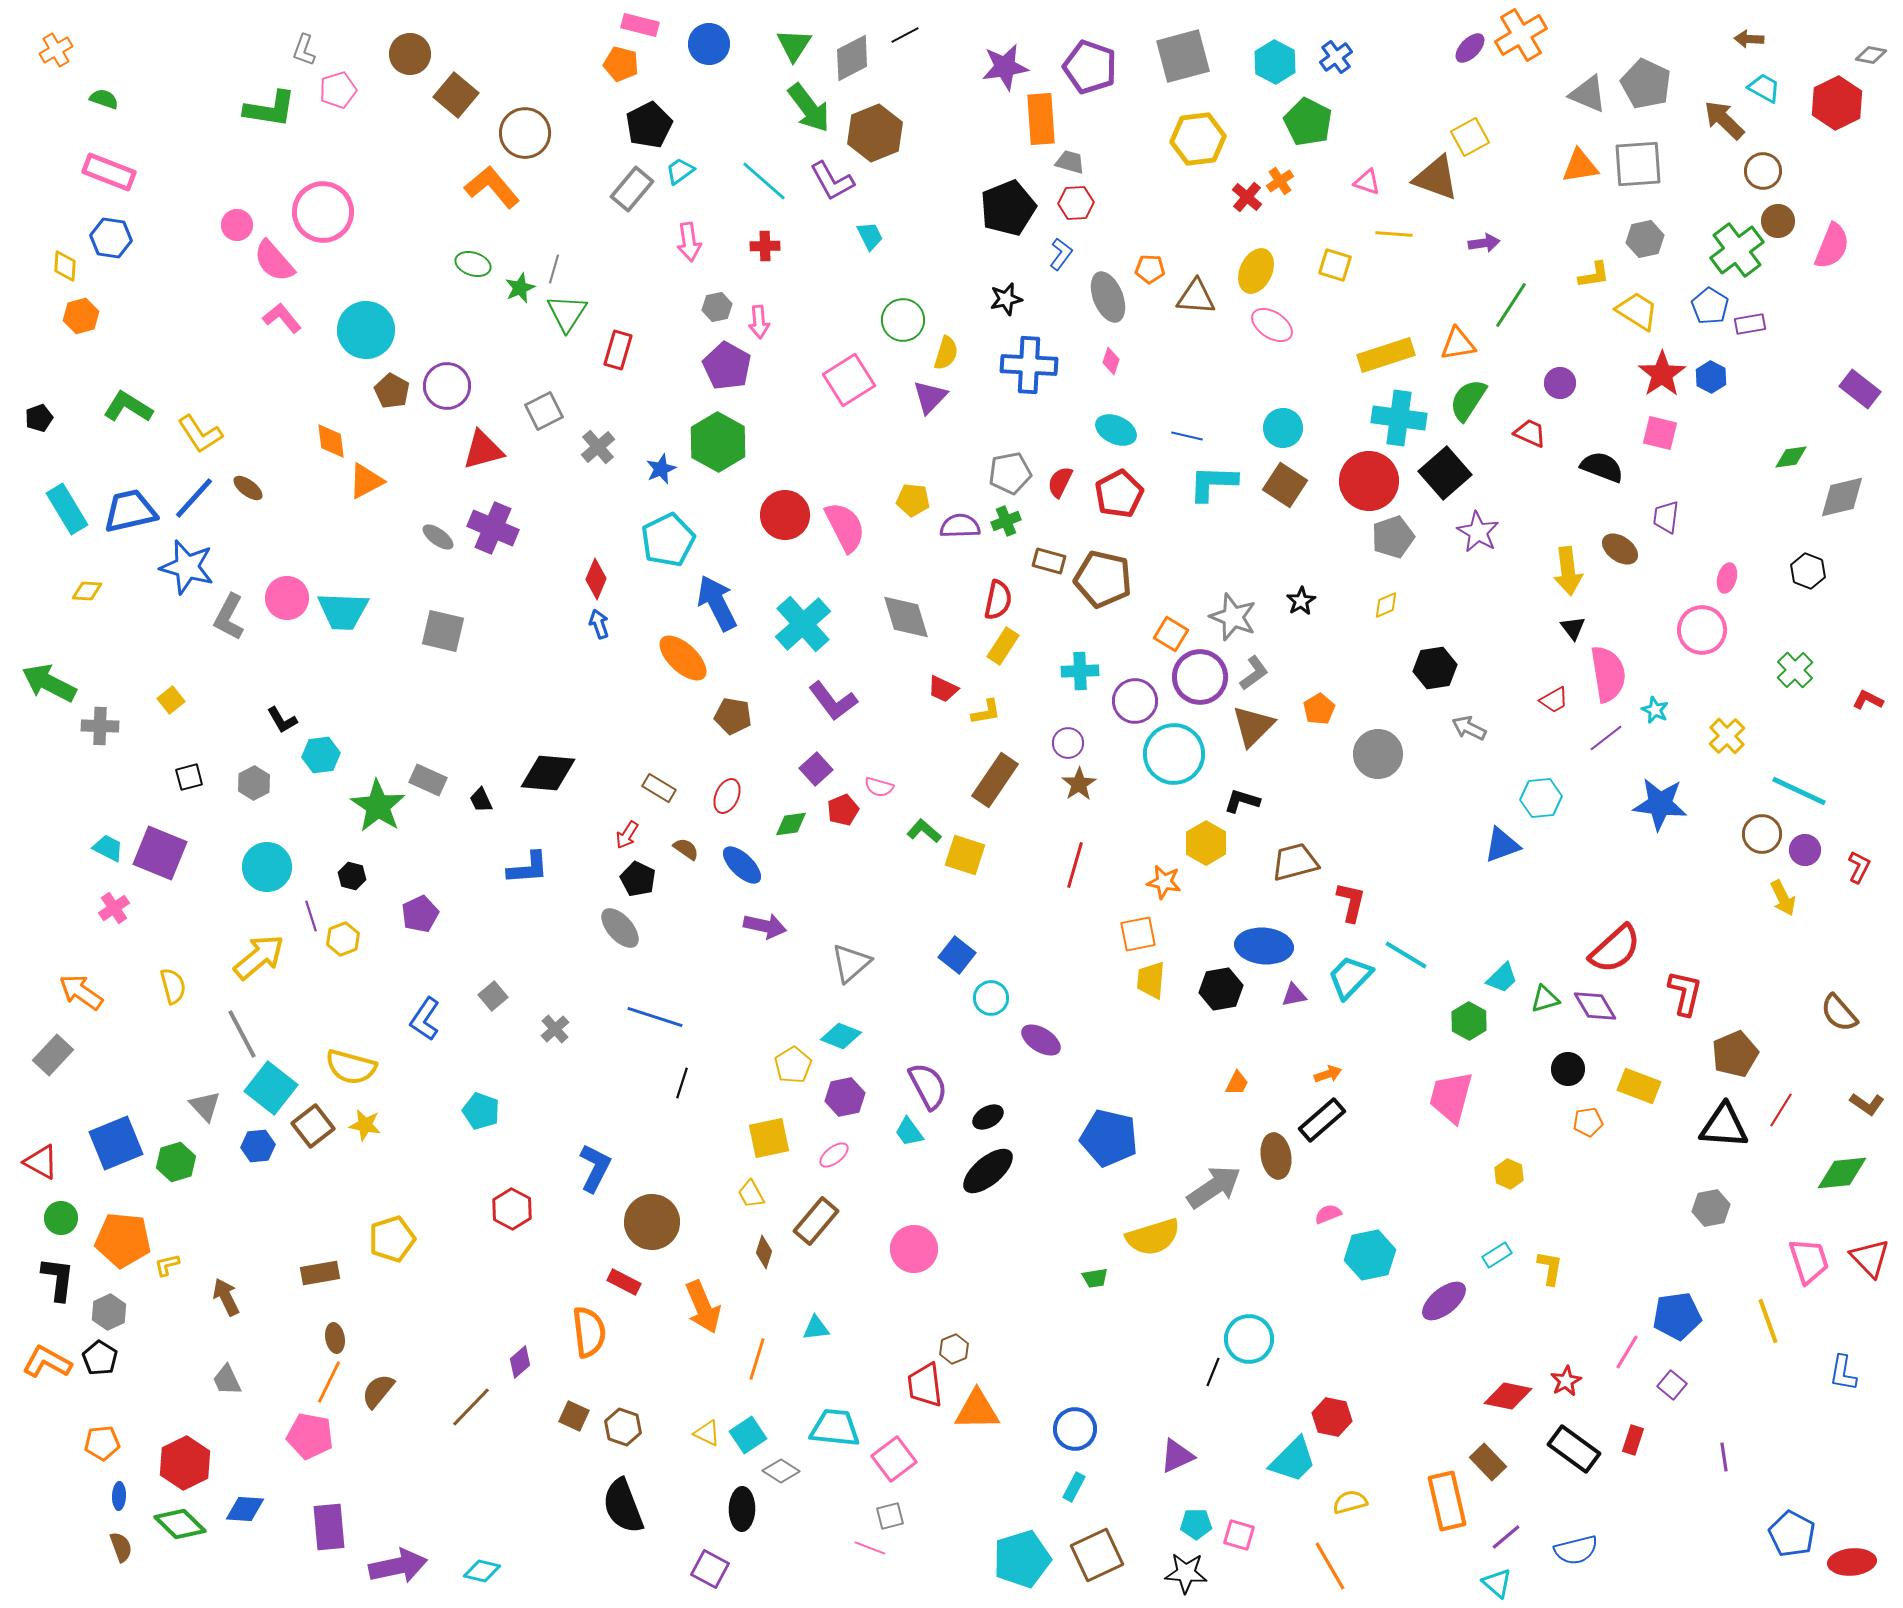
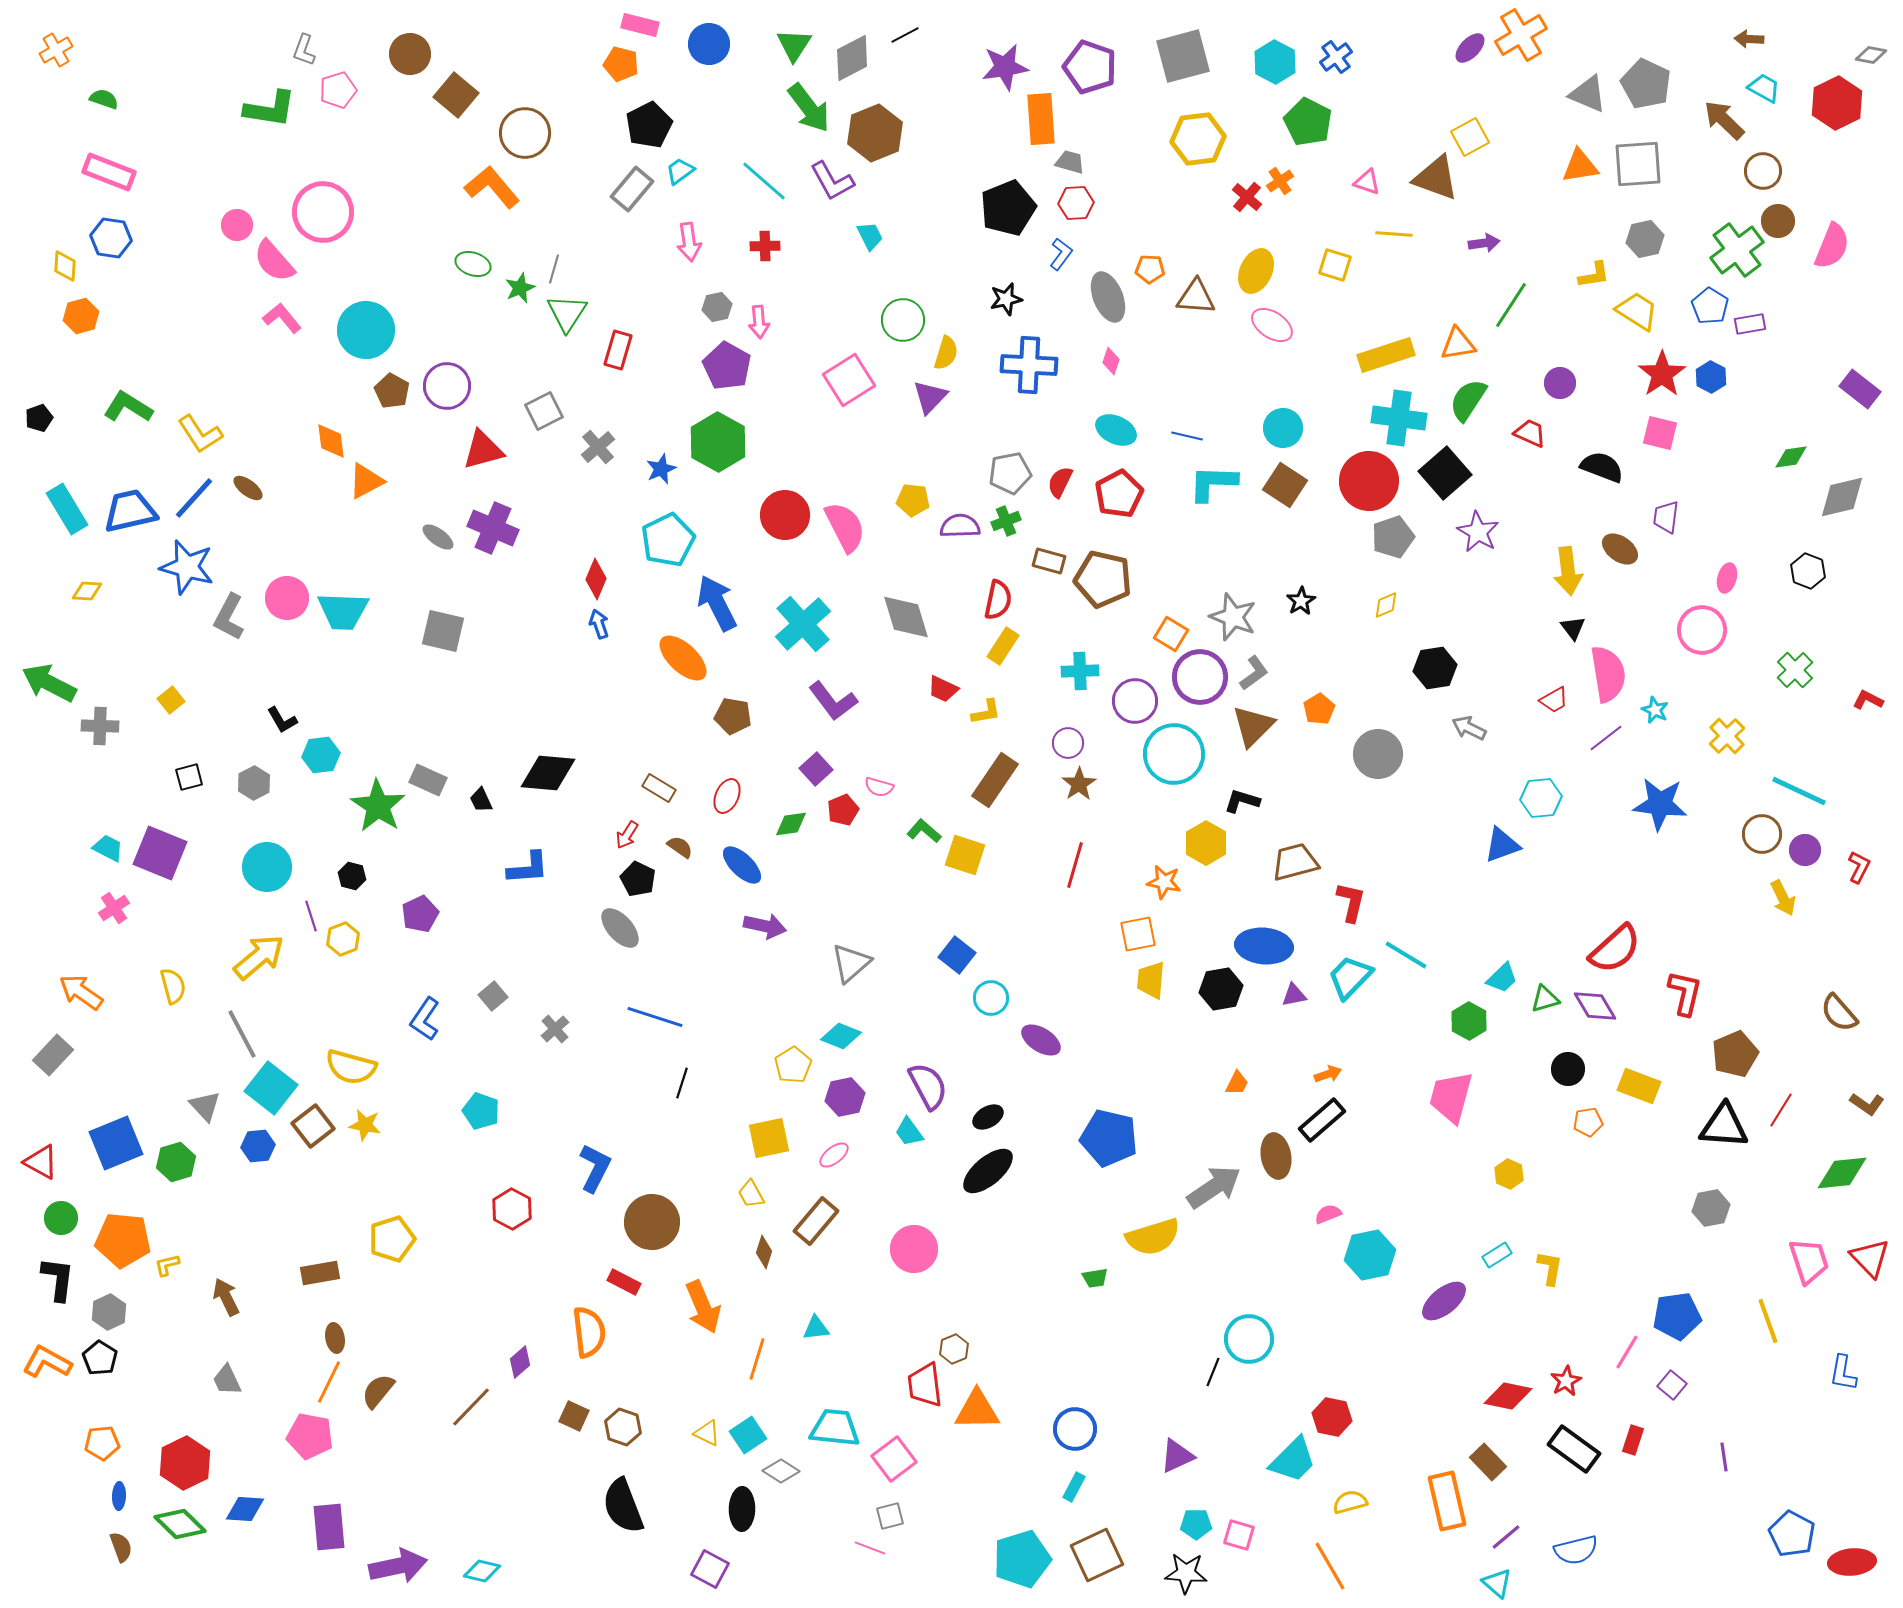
brown semicircle at (686, 849): moved 6 px left, 2 px up
